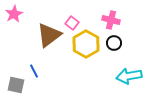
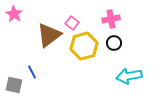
pink star: rotated 12 degrees counterclockwise
pink cross: moved 1 px up; rotated 24 degrees counterclockwise
yellow hexagon: moved 2 px left, 2 px down; rotated 16 degrees clockwise
blue line: moved 2 px left, 1 px down
gray square: moved 2 px left
